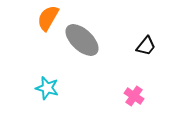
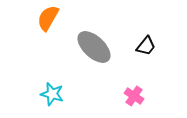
gray ellipse: moved 12 px right, 7 px down
cyan star: moved 5 px right, 6 px down
